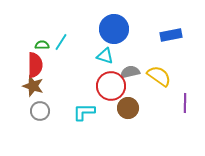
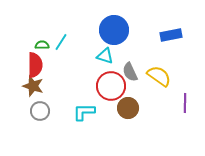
blue circle: moved 1 px down
gray semicircle: rotated 102 degrees counterclockwise
